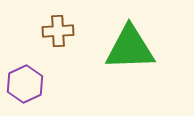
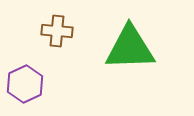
brown cross: moved 1 px left; rotated 8 degrees clockwise
